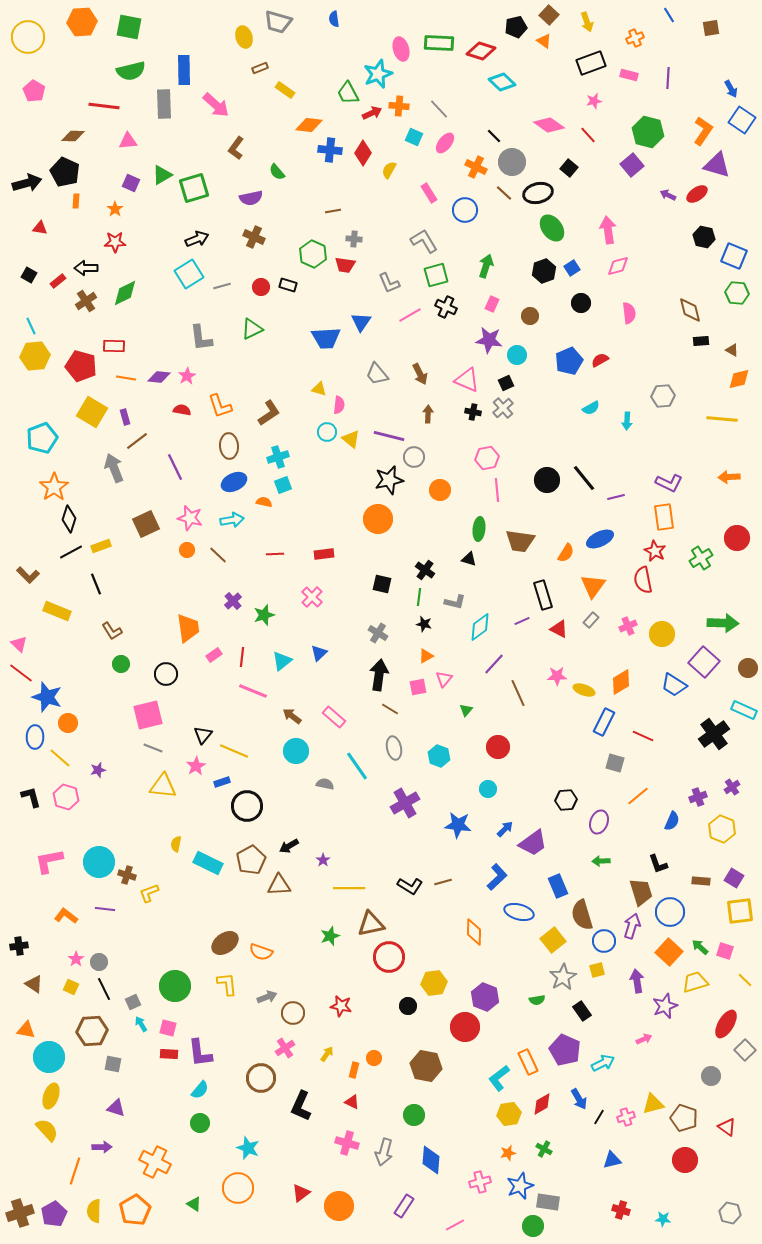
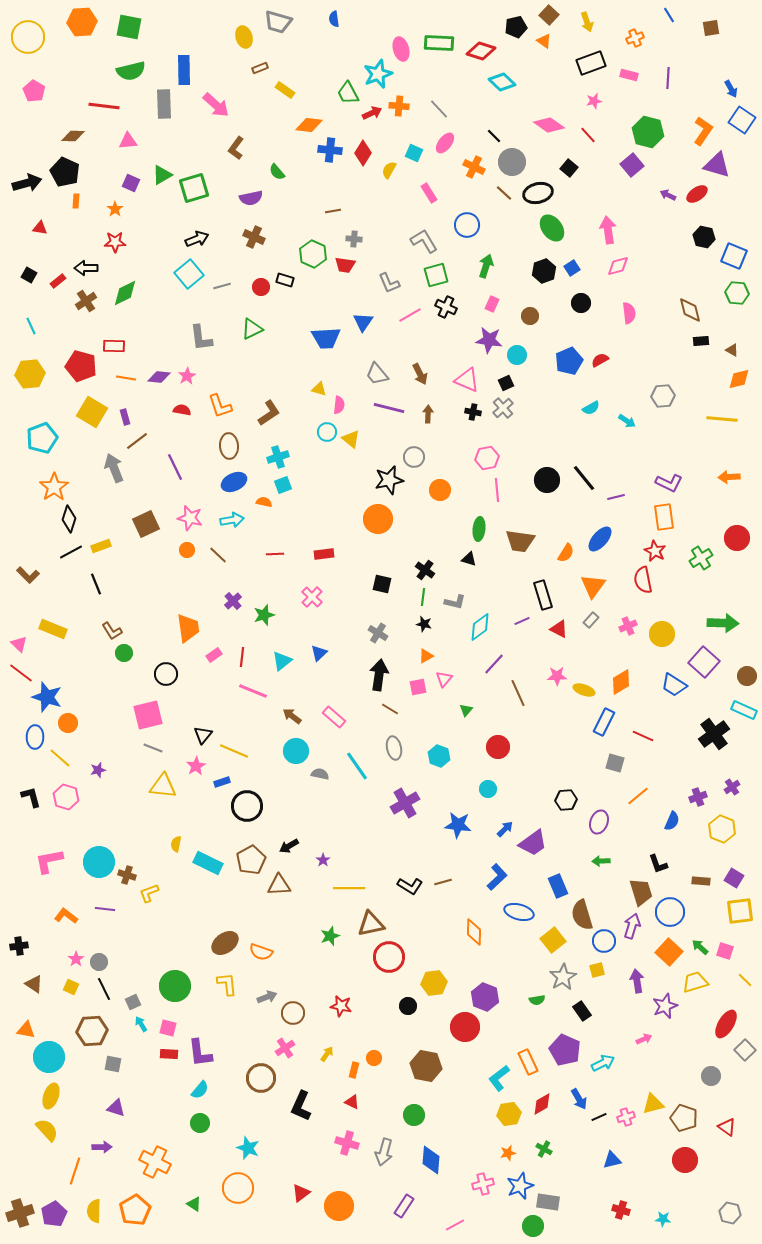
cyan square at (414, 137): moved 16 px down
orange cross at (476, 167): moved 2 px left
blue circle at (465, 210): moved 2 px right, 15 px down
cyan square at (189, 274): rotated 8 degrees counterclockwise
black rectangle at (288, 285): moved 3 px left, 5 px up
blue triangle at (361, 322): moved 2 px right
yellow hexagon at (35, 356): moved 5 px left, 18 px down
cyan arrow at (627, 421): rotated 60 degrees counterclockwise
purple line at (389, 436): moved 28 px up
blue ellipse at (600, 539): rotated 24 degrees counterclockwise
green line at (419, 597): moved 4 px right
yellow rectangle at (57, 611): moved 4 px left, 18 px down
green circle at (121, 664): moved 3 px right, 11 px up
brown circle at (748, 668): moved 1 px left, 8 px down
gray semicircle at (325, 784): moved 5 px left, 10 px up
black line at (599, 1117): rotated 35 degrees clockwise
pink cross at (480, 1182): moved 3 px right, 2 px down
